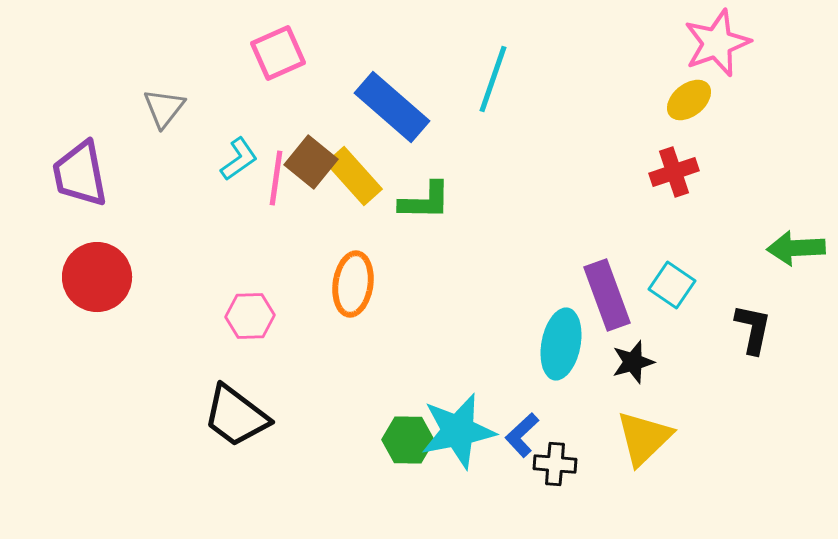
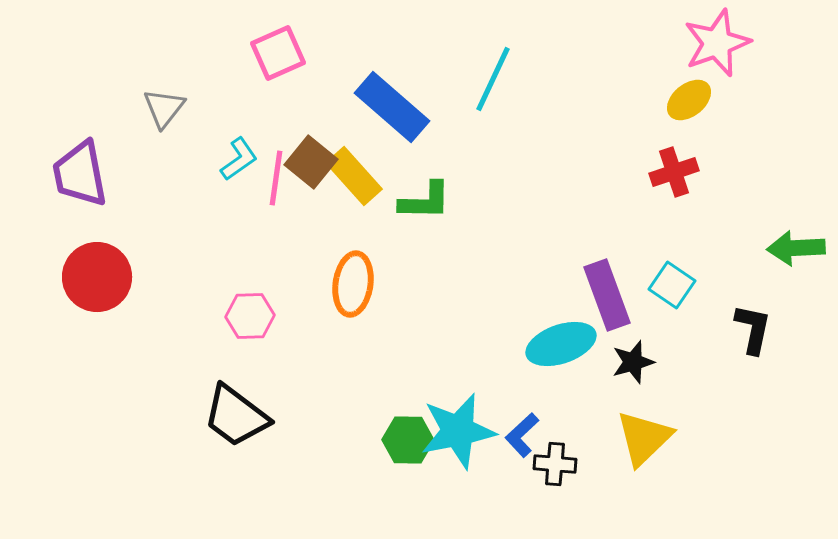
cyan line: rotated 6 degrees clockwise
cyan ellipse: rotated 60 degrees clockwise
